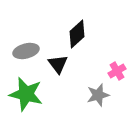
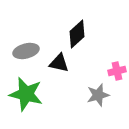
black triangle: moved 1 px right, 1 px up; rotated 40 degrees counterclockwise
pink cross: rotated 18 degrees clockwise
